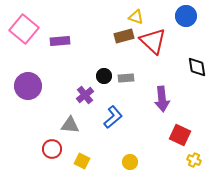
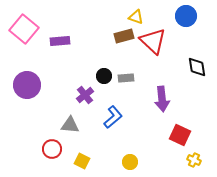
purple circle: moved 1 px left, 1 px up
